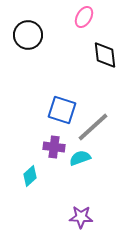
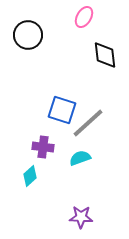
gray line: moved 5 px left, 4 px up
purple cross: moved 11 px left
